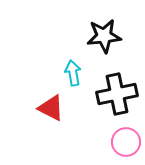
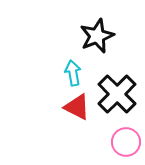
black star: moved 7 px left; rotated 16 degrees counterclockwise
black cross: rotated 33 degrees counterclockwise
red triangle: moved 26 px right, 1 px up
